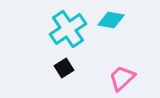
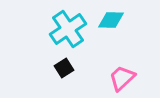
cyan diamond: rotated 8 degrees counterclockwise
